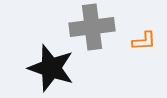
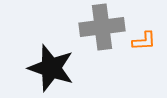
gray cross: moved 10 px right
